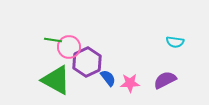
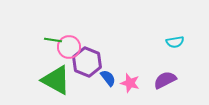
cyan semicircle: rotated 18 degrees counterclockwise
purple hexagon: rotated 12 degrees counterclockwise
pink star: rotated 18 degrees clockwise
